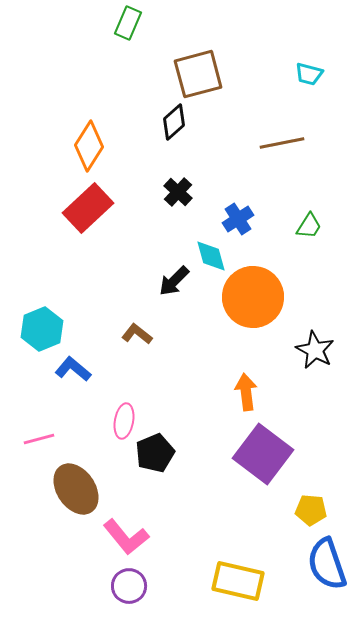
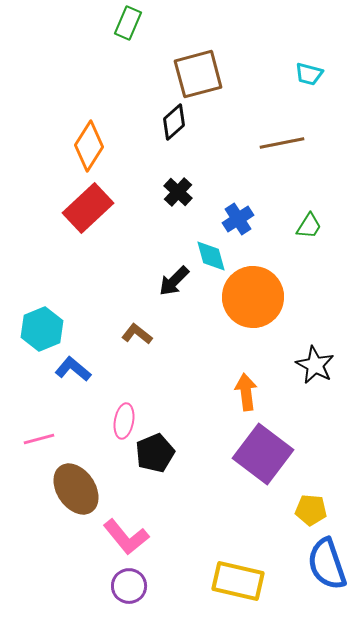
black star: moved 15 px down
